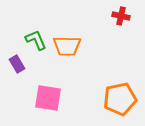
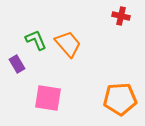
orange trapezoid: moved 1 px right, 2 px up; rotated 132 degrees counterclockwise
orange pentagon: rotated 8 degrees clockwise
